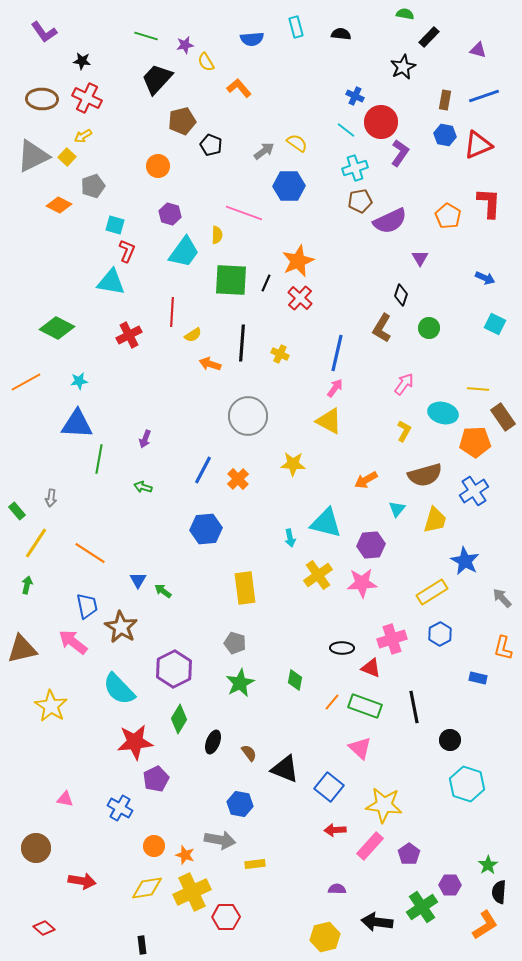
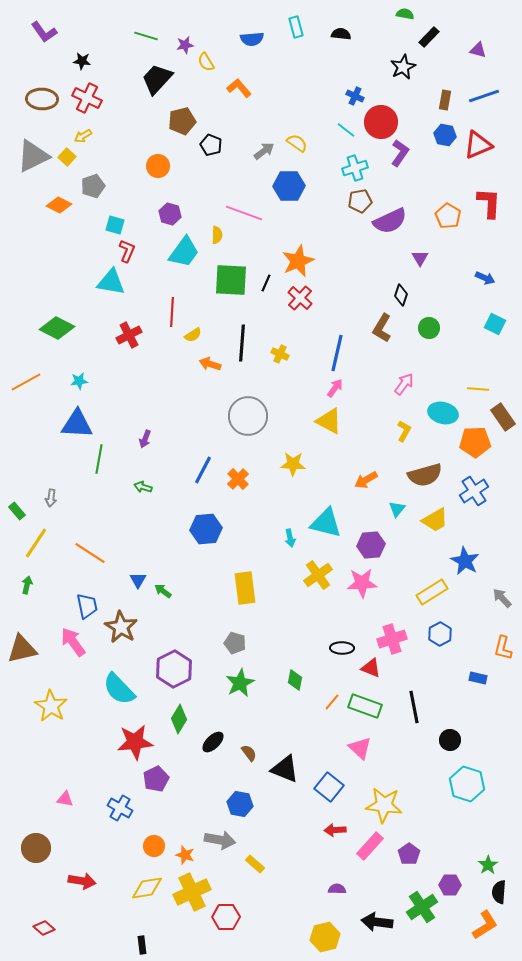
yellow trapezoid at (435, 520): rotated 44 degrees clockwise
pink arrow at (73, 642): rotated 16 degrees clockwise
black ellipse at (213, 742): rotated 25 degrees clockwise
yellow rectangle at (255, 864): rotated 48 degrees clockwise
